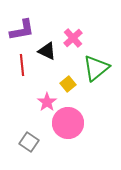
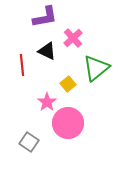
purple L-shape: moved 23 px right, 13 px up
